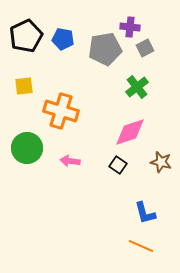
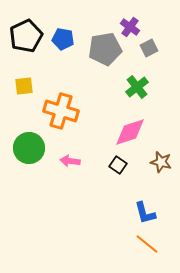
purple cross: rotated 30 degrees clockwise
gray square: moved 4 px right
green circle: moved 2 px right
orange line: moved 6 px right, 2 px up; rotated 15 degrees clockwise
